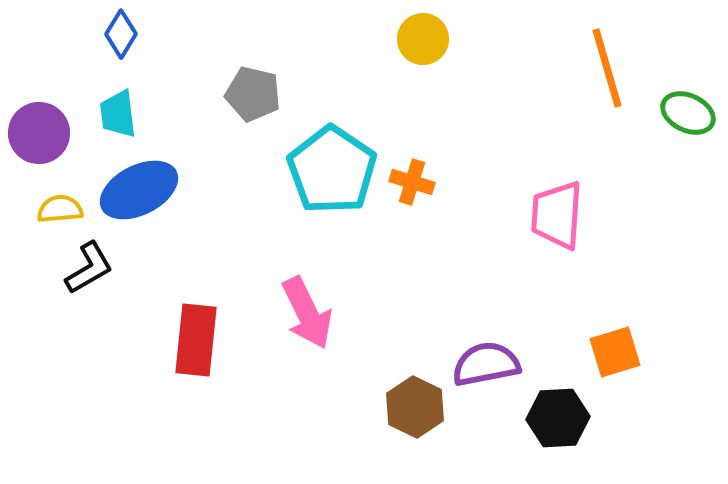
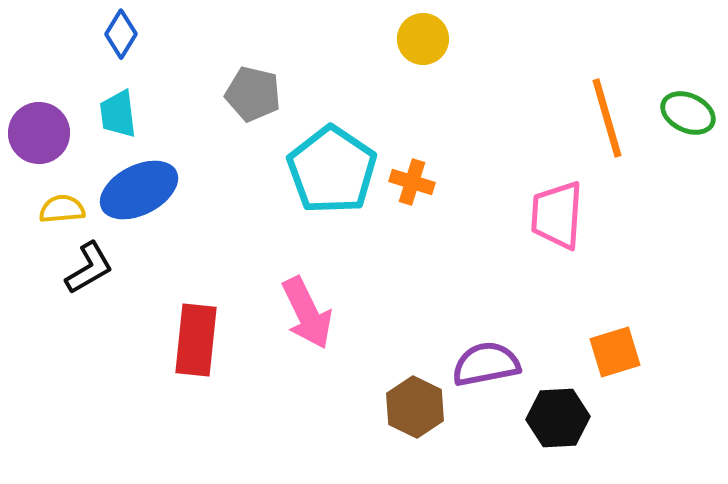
orange line: moved 50 px down
yellow semicircle: moved 2 px right
